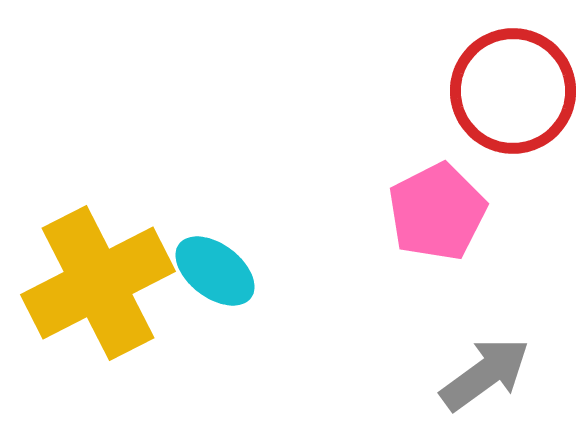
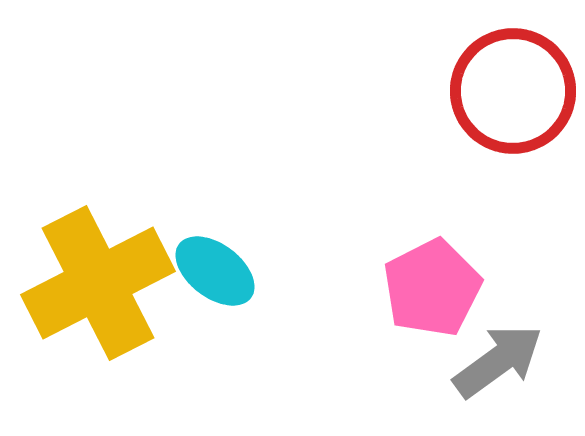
pink pentagon: moved 5 px left, 76 px down
gray arrow: moved 13 px right, 13 px up
